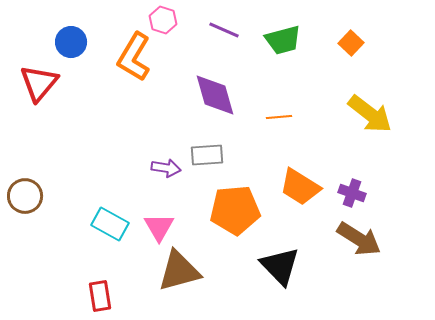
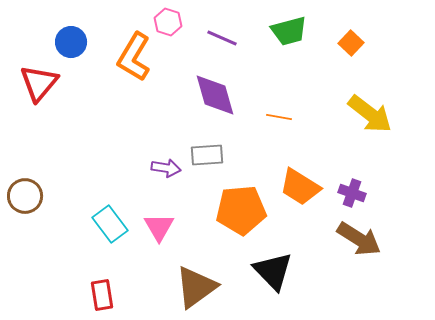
pink hexagon: moved 5 px right, 2 px down
purple line: moved 2 px left, 8 px down
green trapezoid: moved 6 px right, 9 px up
orange line: rotated 15 degrees clockwise
orange pentagon: moved 6 px right
cyan rectangle: rotated 24 degrees clockwise
black triangle: moved 7 px left, 5 px down
brown triangle: moved 17 px right, 16 px down; rotated 21 degrees counterclockwise
red rectangle: moved 2 px right, 1 px up
